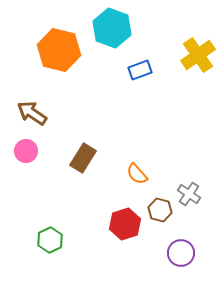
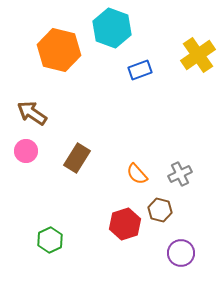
brown rectangle: moved 6 px left
gray cross: moved 9 px left, 20 px up; rotated 30 degrees clockwise
